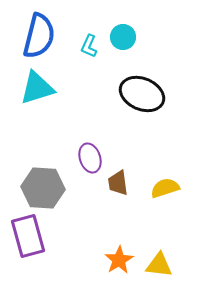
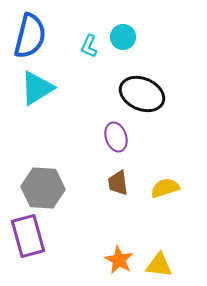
blue semicircle: moved 9 px left
cyan triangle: rotated 15 degrees counterclockwise
purple ellipse: moved 26 px right, 21 px up
orange star: rotated 12 degrees counterclockwise
